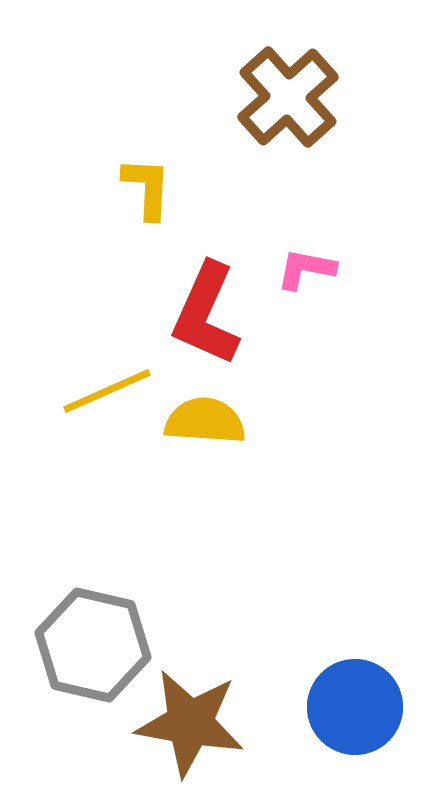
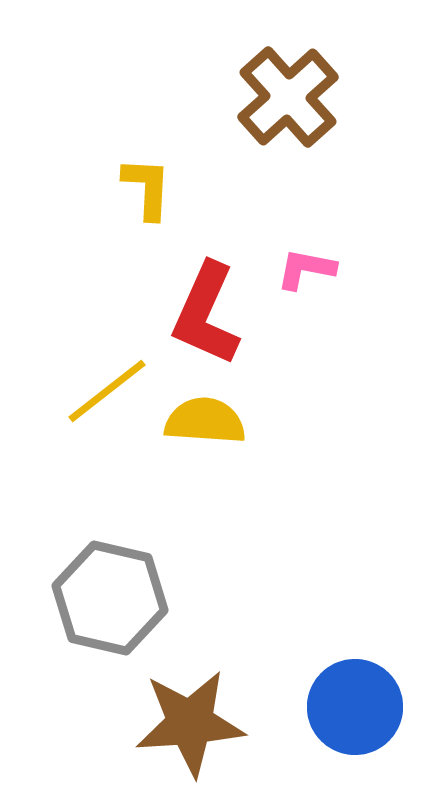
yellow line: rotated 14 degrees counterclockwise
gray hexagon: moved 17 px right, 47 px up
brown star: rotated 14 degrees counterclockwise
